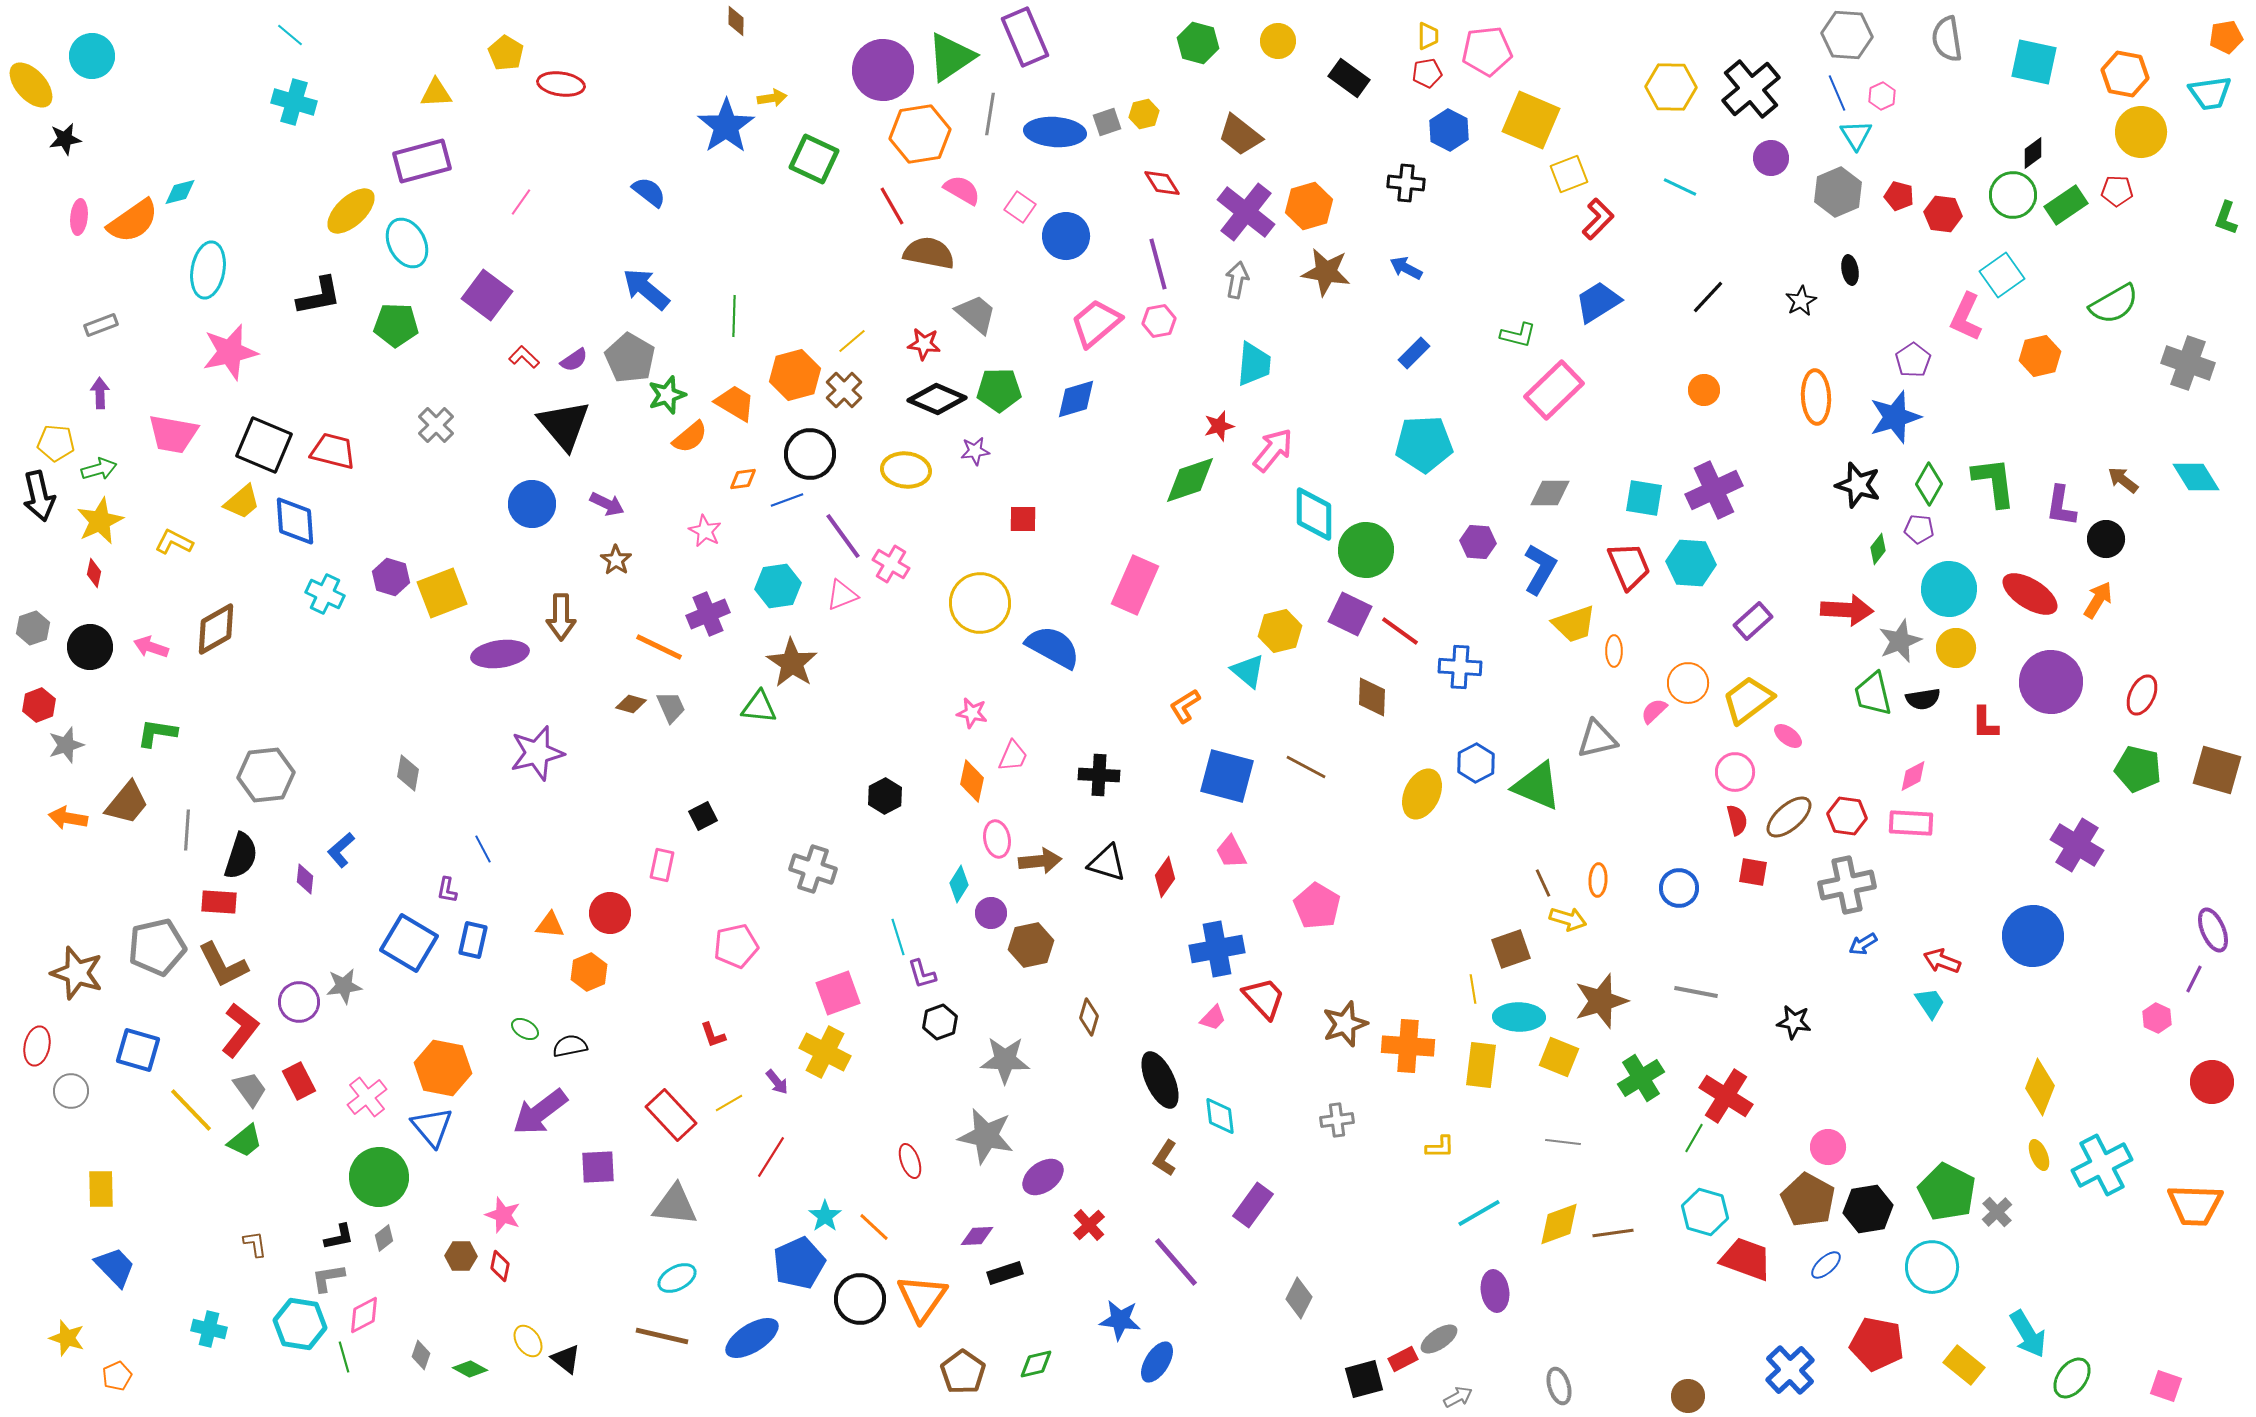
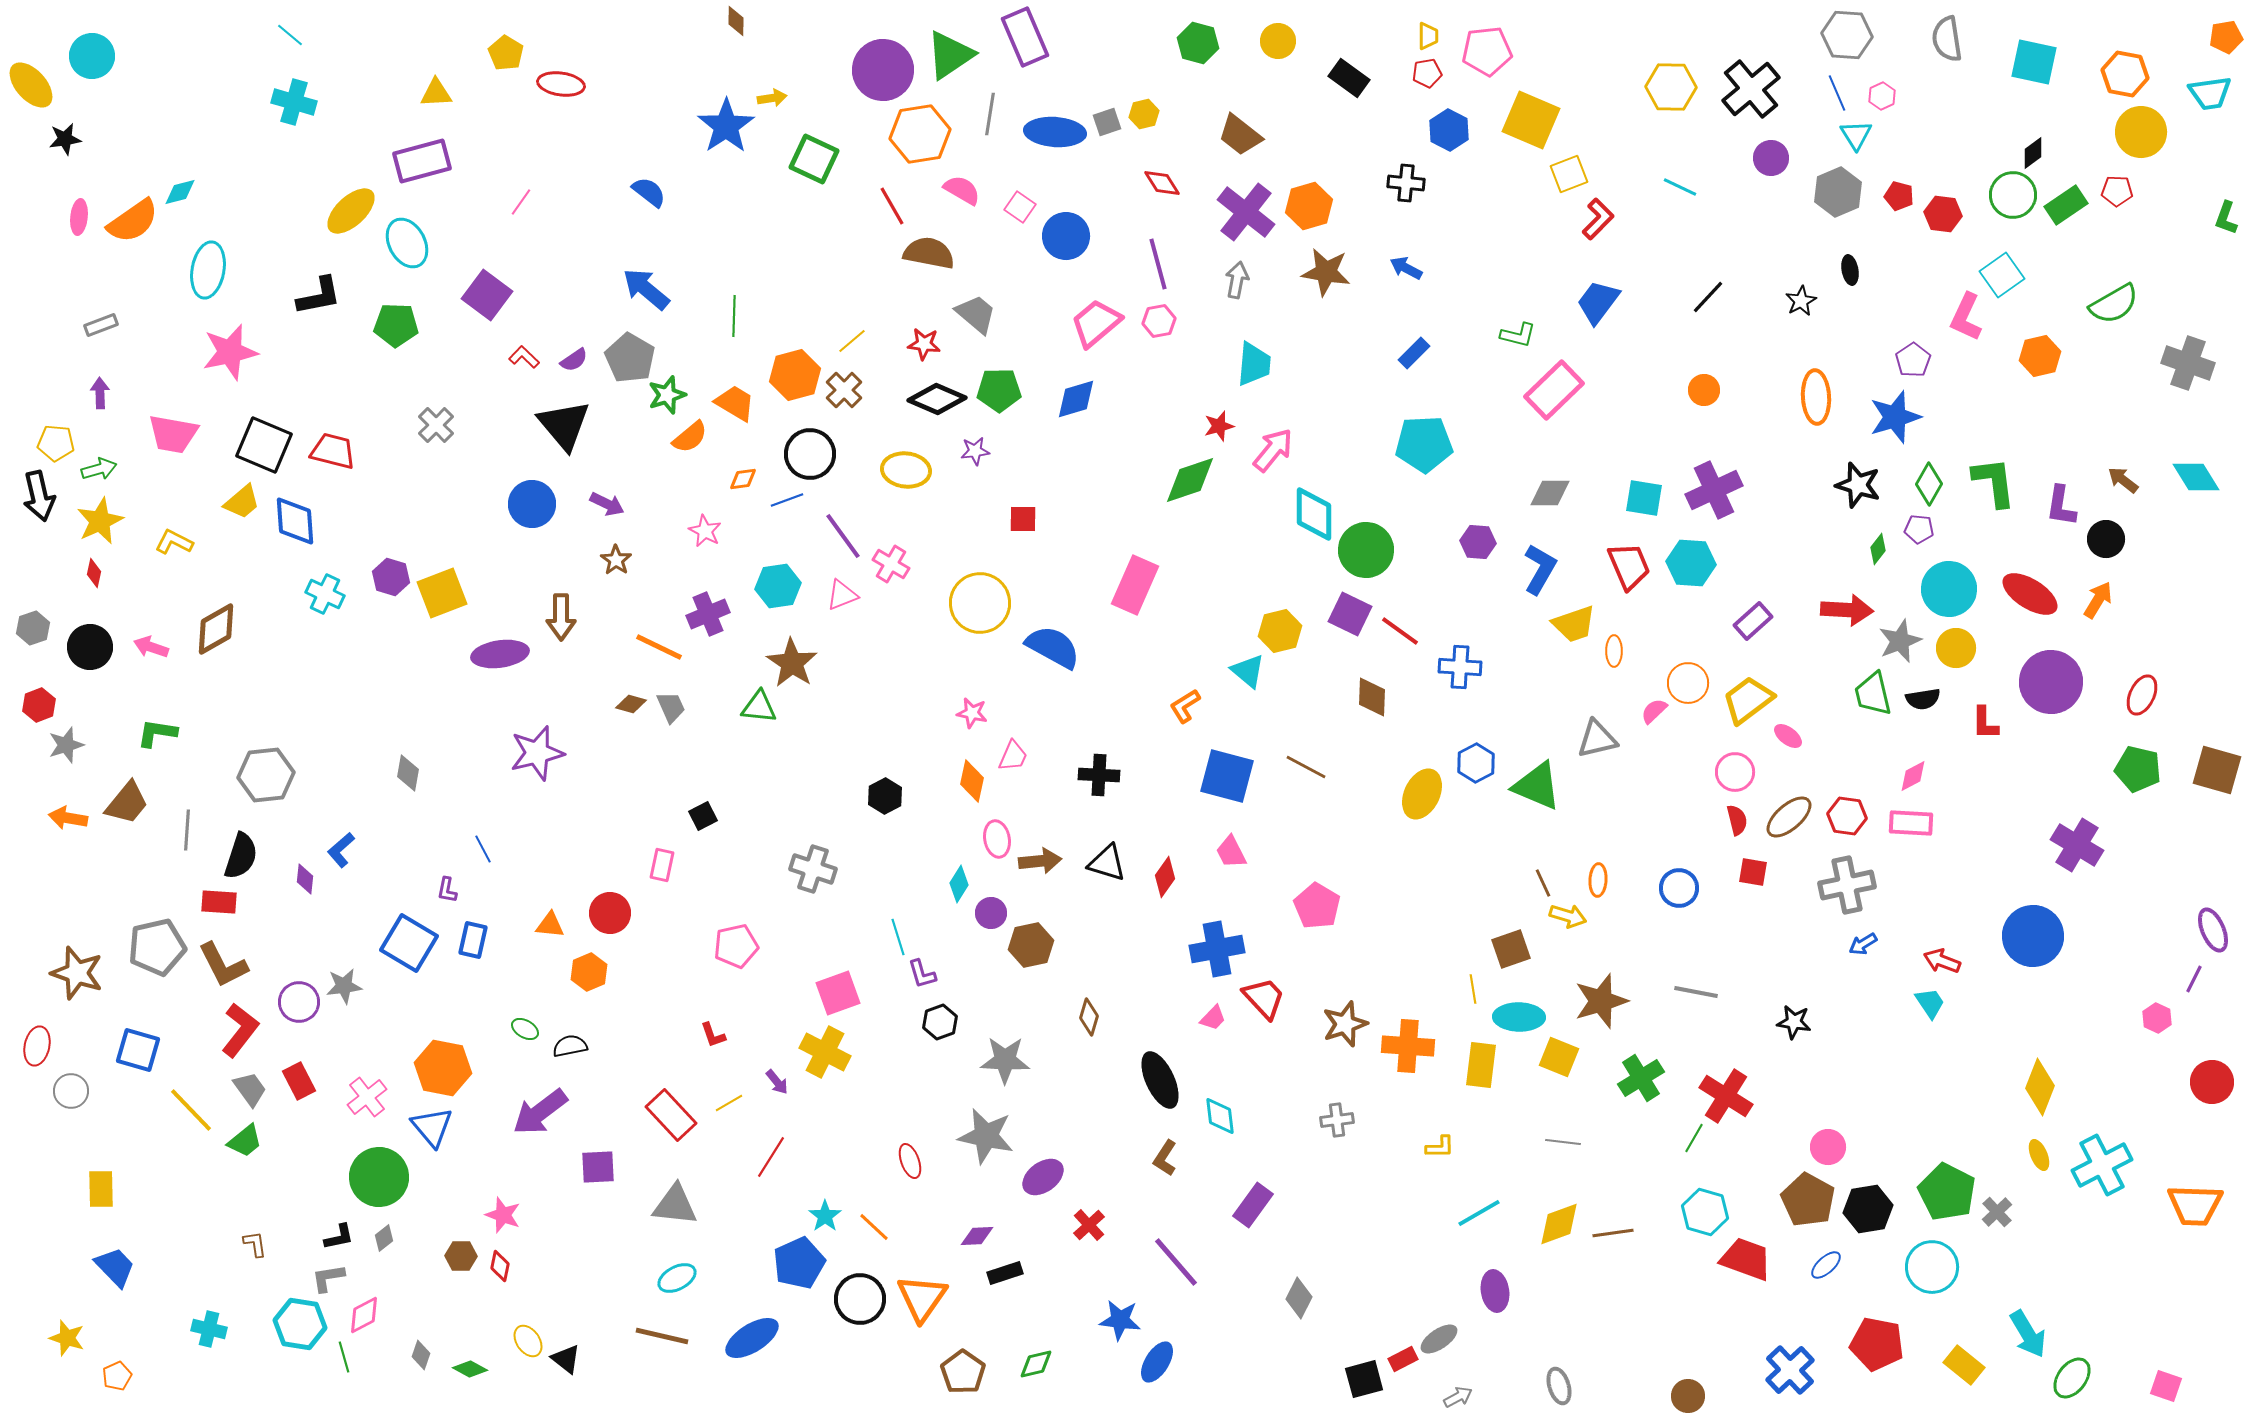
green triangle at (951, 57): moved 1 px left, 2 px up
blue trapezoid at (1598, 302): rotated 21 degrees counterclockwise
yellow arrow at (1568, 919): moved 3 px up
